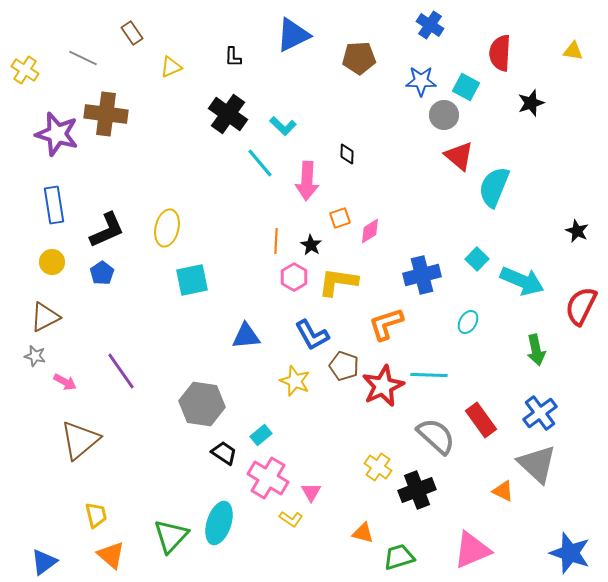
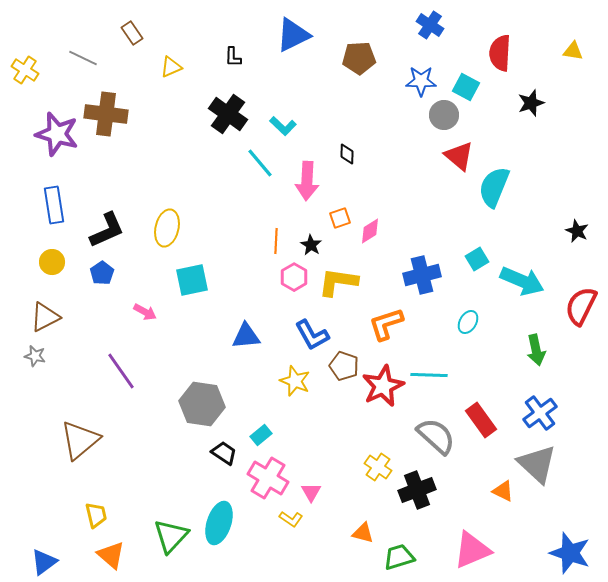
cyan square at (477, 259): rotated 15 degrees clockwise
pink arrow at (65, 382): moved 80 px right, 70 px up
